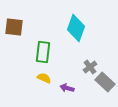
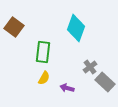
brown square: rotated 30 degrees clockwise
yellow semicircle: rotated 96 degrees clockwise
